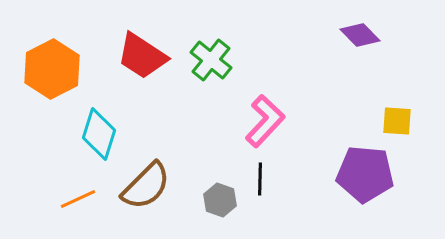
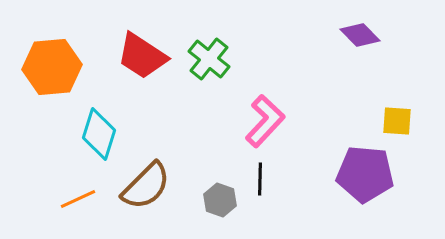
green cross: moved 2 px left, 1 px up
orange hexagon: moved 2 px up; rotated 22 degrees clockwise
